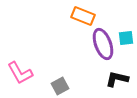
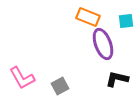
orange rectangle: moved 5 px right, 1 px down
cyan square: moved 17 px up
pink L-shape: moved 2 px right, 5 px down
